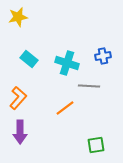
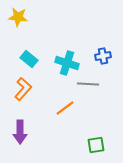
yellow star: rotated 18 degrees clockwise
gray line: moved 1 px left, 2 px up
orange L-shape: moved 5 px right, 9 px up
